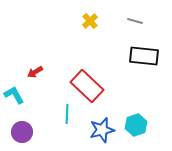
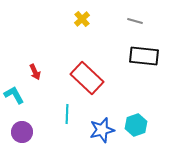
yellow cross: moved 8 px left, 2 px up
red arrow: rotated 84 degrees counterclockwise
red rectangle: moved 8 px up
